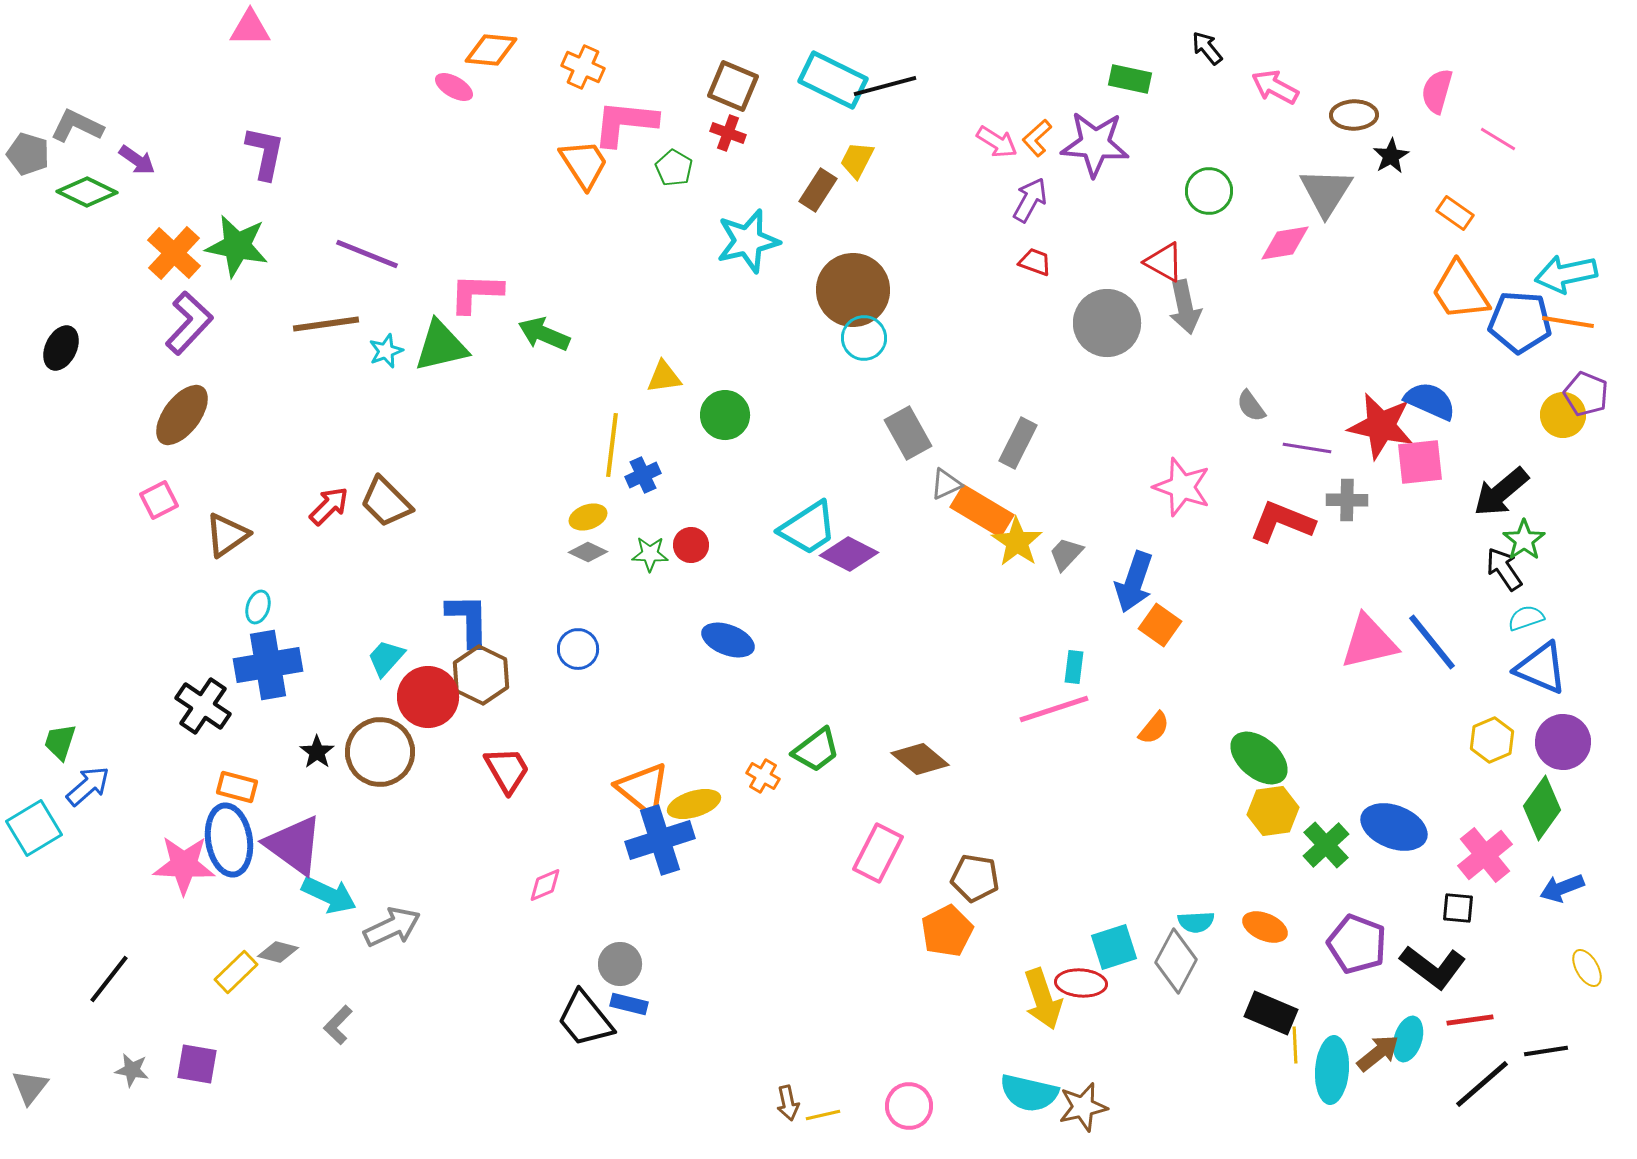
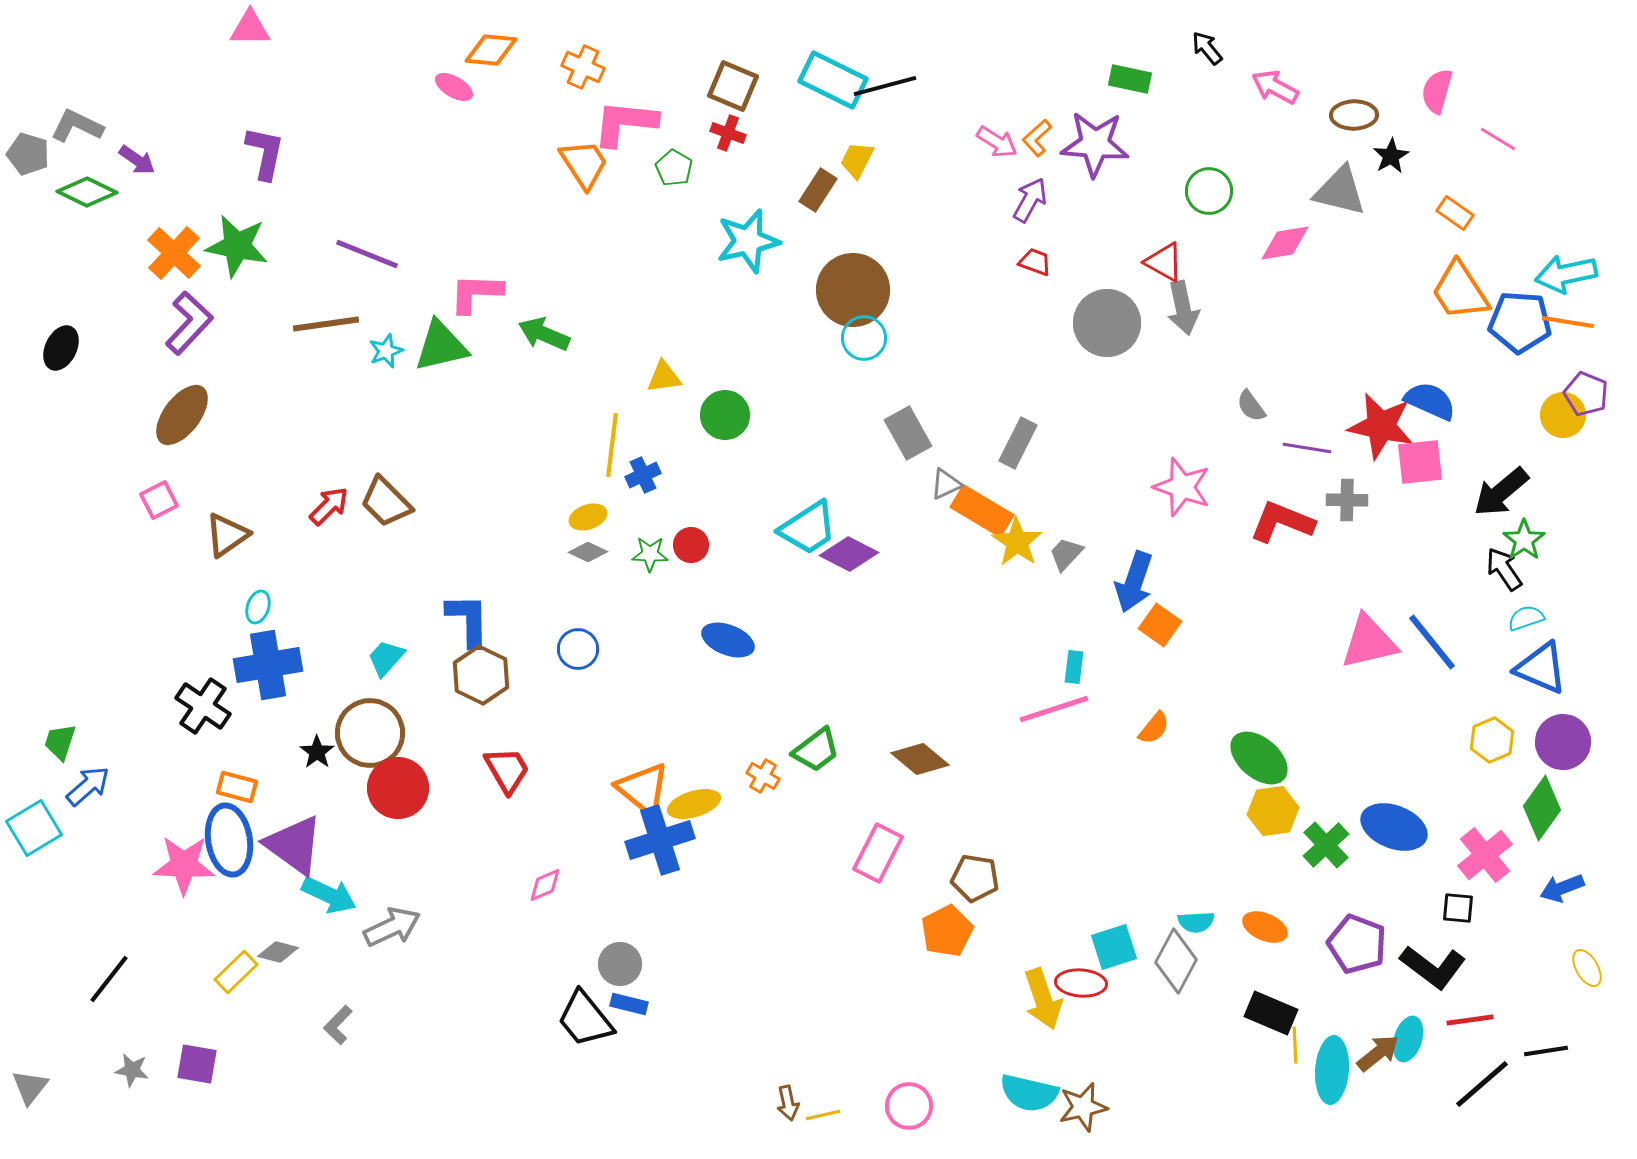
gray triangle at (1326, 192): moved 14 px right, 1 px up; rotated 48 degrees counterclockwise
gray arrow at (1185, 307): moved 2 px left, 1 px down
red circle at (428, 697): moved 30 px left, 91 px down
brown circle at (380, 752): moved 10 px left, 19 px up
